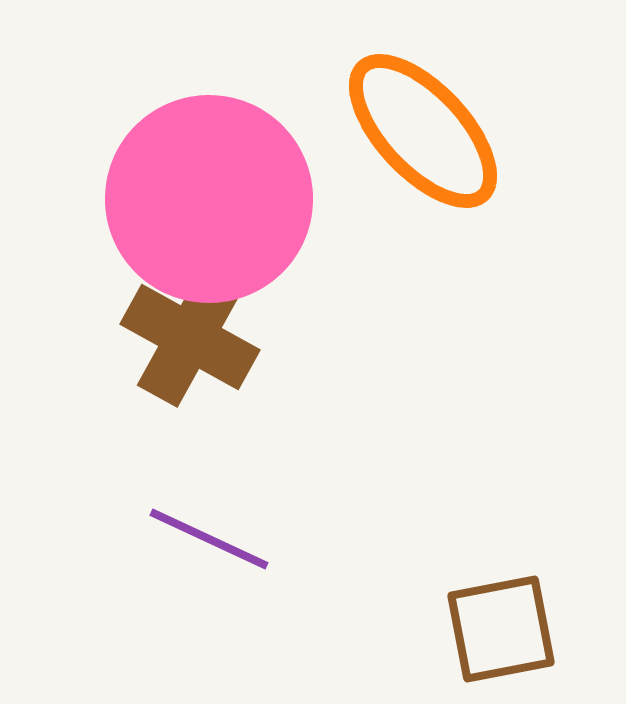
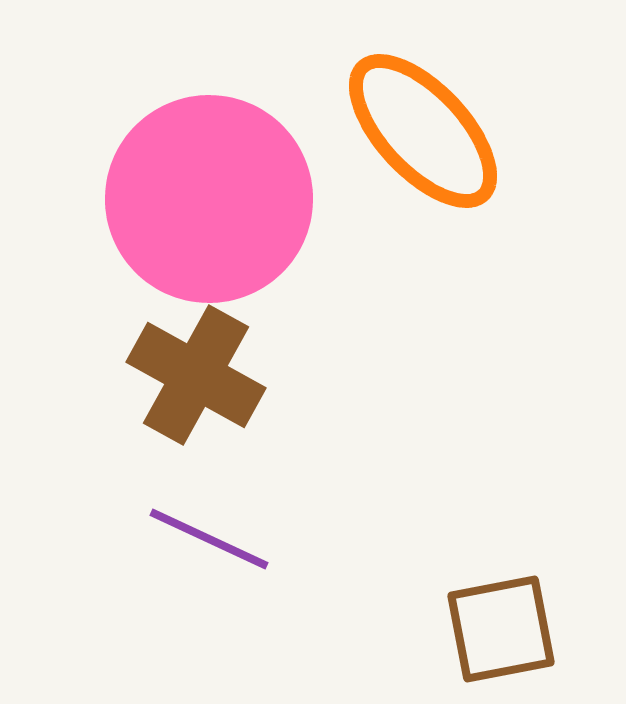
brown cross: moved 6 px right, 38 px down
